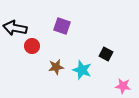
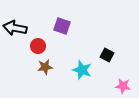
red circle: moved 6 px right
black square: moved 1 px right, 1 px down
brown star: moved 11 px left
